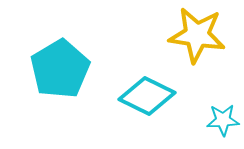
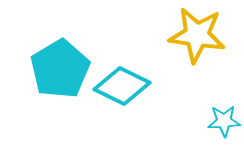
cyan diamond: moved 25 px left, 10 px up
cyan star: moved 1 px right, 1 px down
